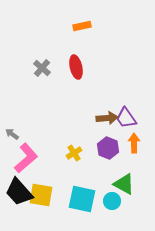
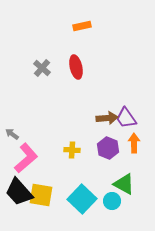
yellow cross: moved 2 px left, 3 px up; rotated 35 degrees clockwise
cyan square: rotated 32 degrees clockwise
